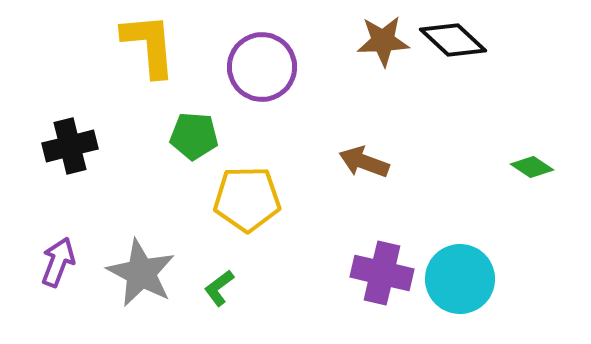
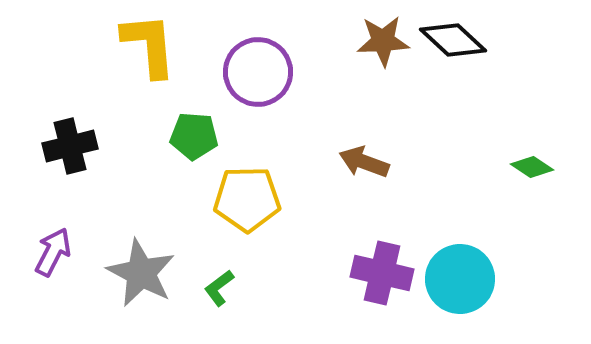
purple circle: moved 4 px left, 5 px down
purple arrow: moved 5 px left, 10 px up; rotated 6 degrees clockwise
